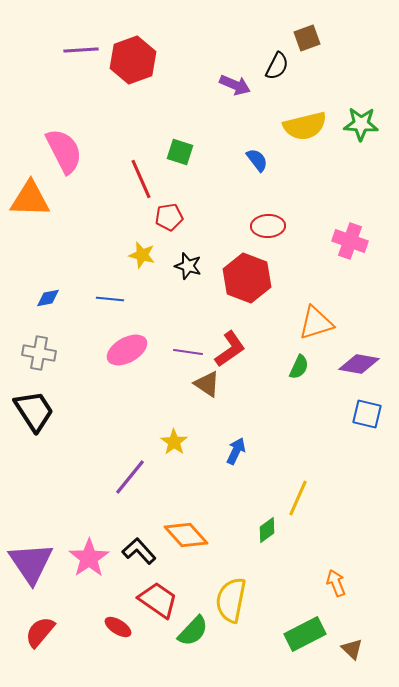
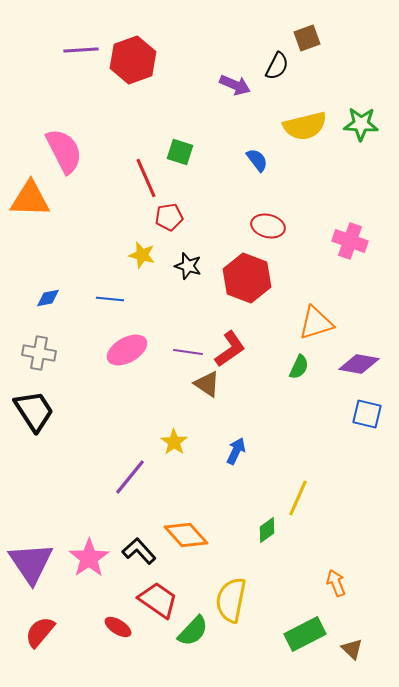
red line at (141, 179): moved 5 px right, 1 px up
red ellipse at (268, 226): rotated 16 degrees clockwise
